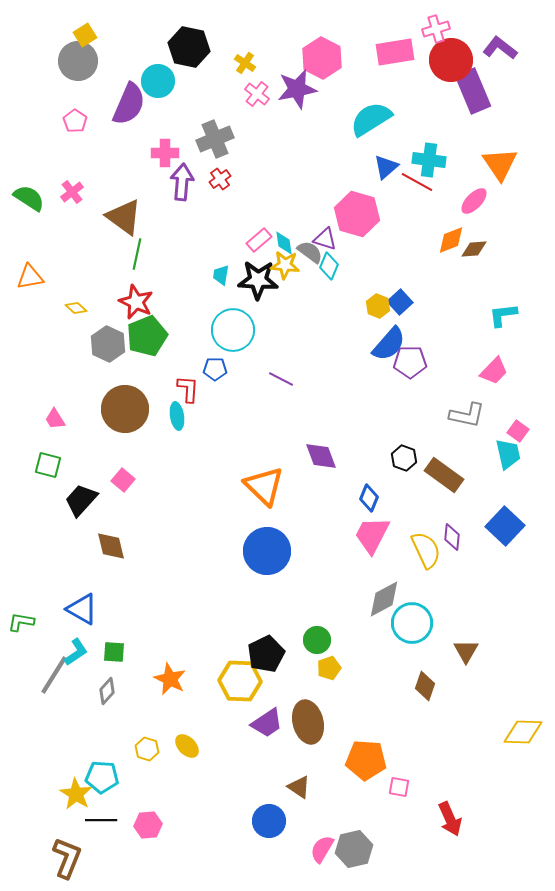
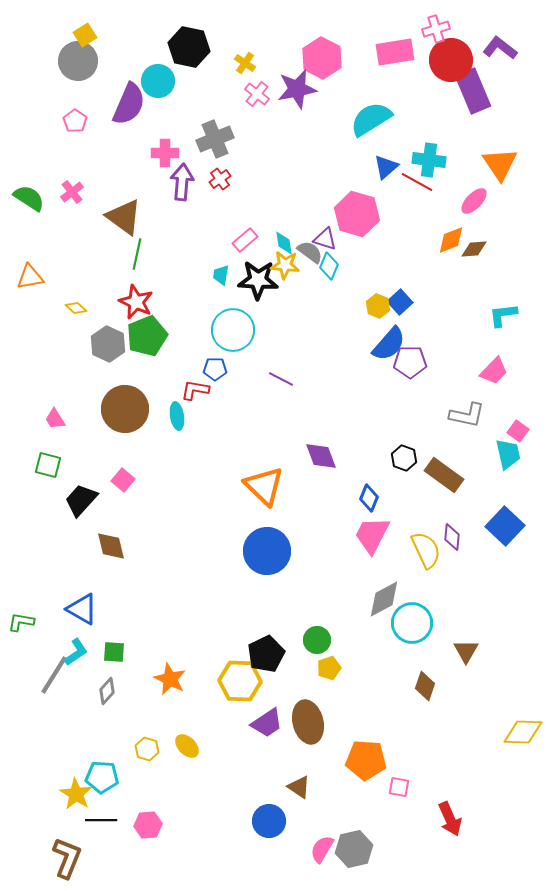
pink rectangle at (259, 240): moved 14 px left
red L-shape at (188, 389): moved 7 px right, 1 px down; rotated 84 degrees counterclockwise
